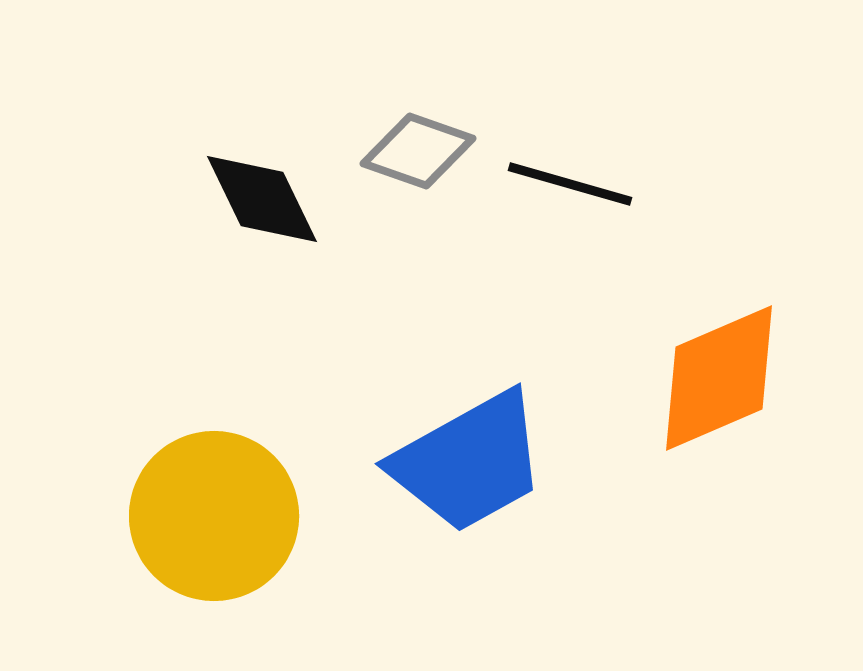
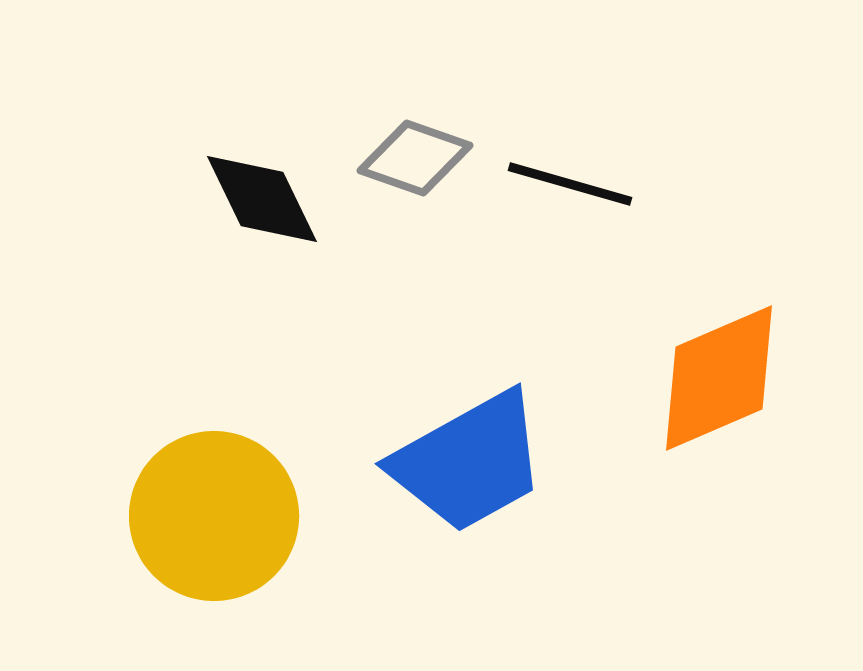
gray diamond: moved 3 px left, 7 px down
